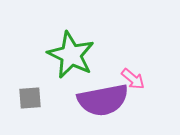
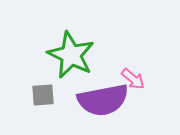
gray square: moved 13 px right, 3 px up
